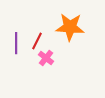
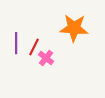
orange star: moved 4 px right, 1 px down
red line: moved 3 px left, 6 px down
